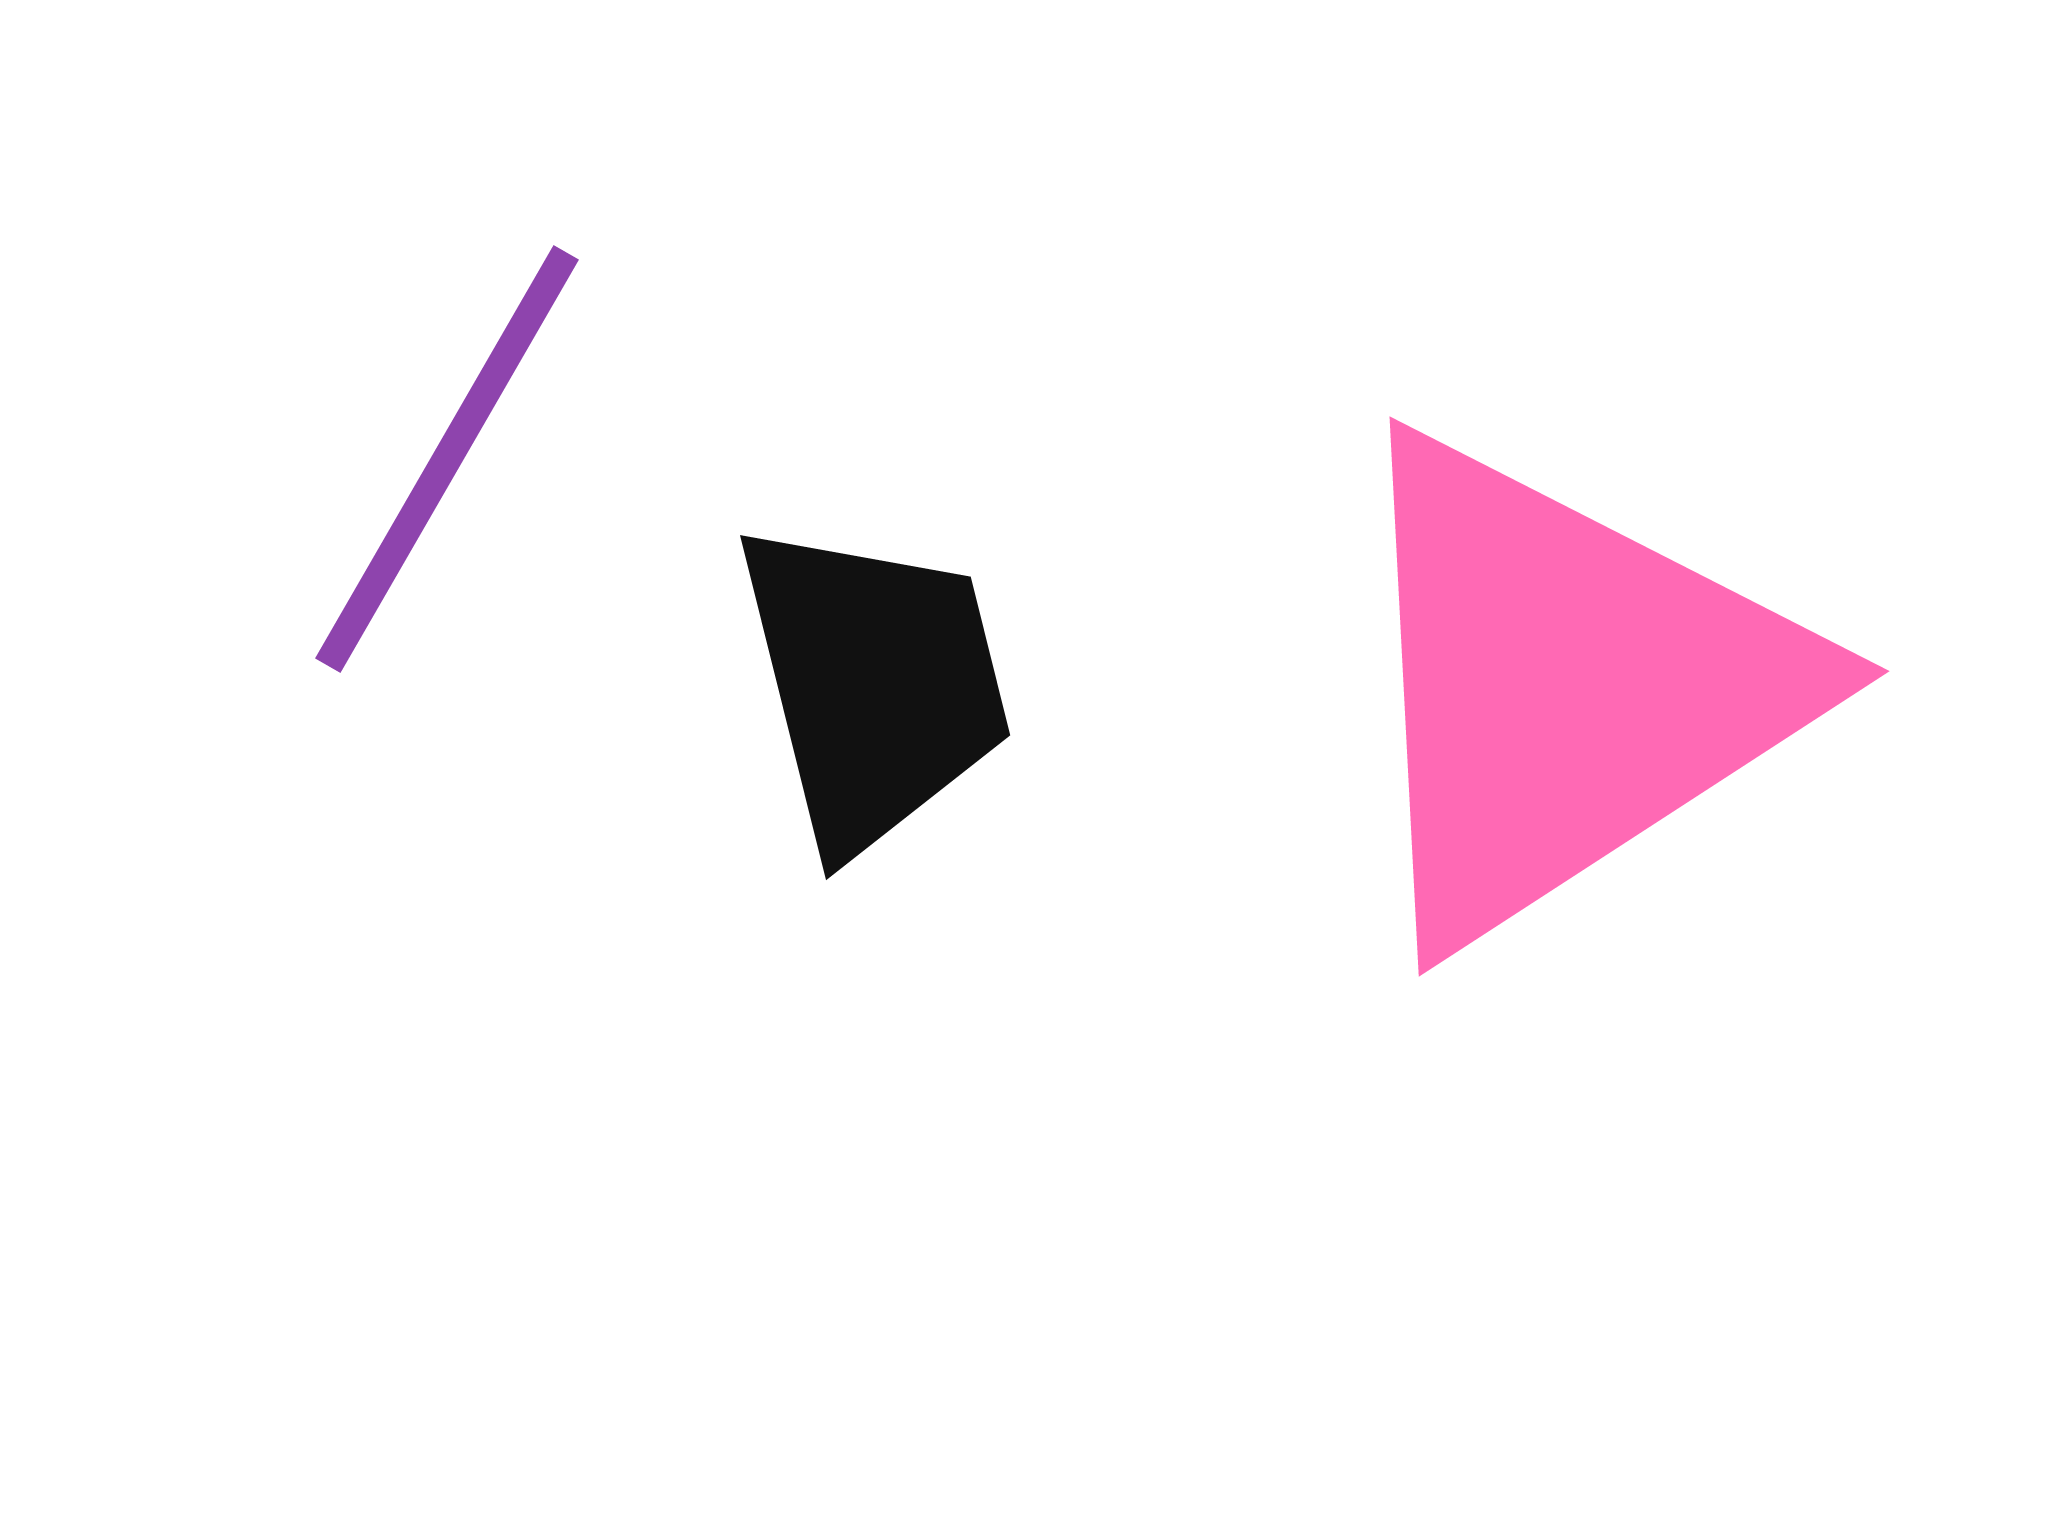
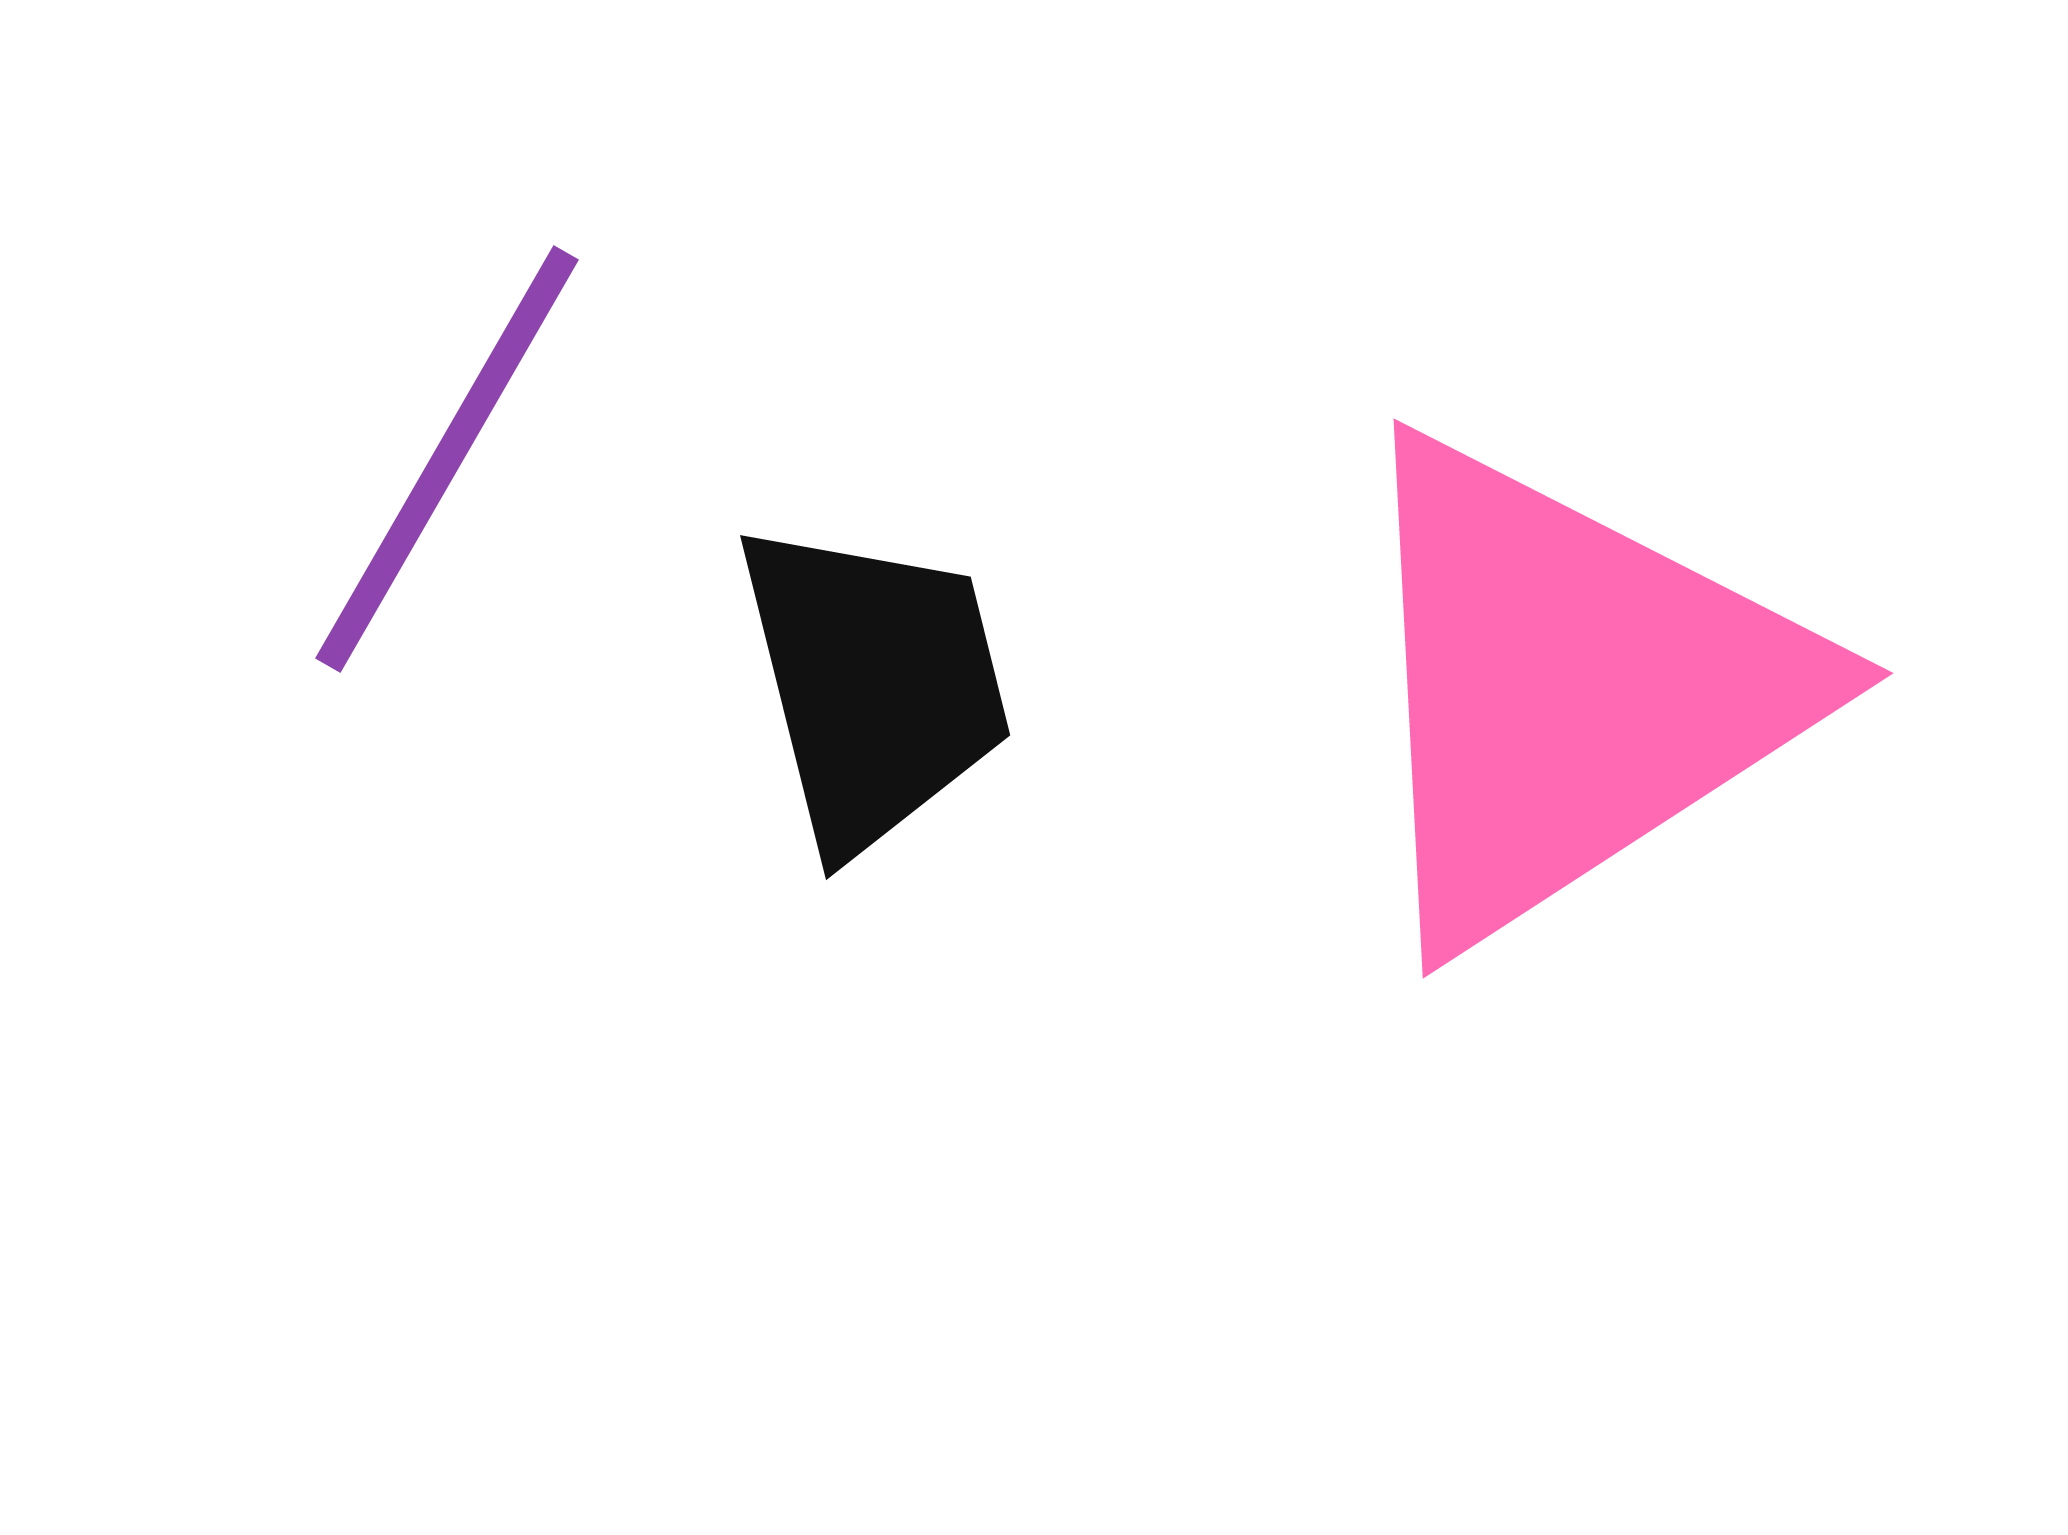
pink triangle: moved 4 px right, 2 px down
